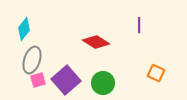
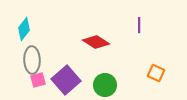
gray ellipse: rotated 20 degrees counterclockwise
green circle: moved 2 px right, 2 px down
